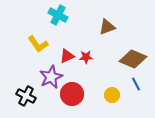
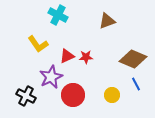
brown triangle: moved 6 px up
red circle: moved 1 px right, 1 px down
